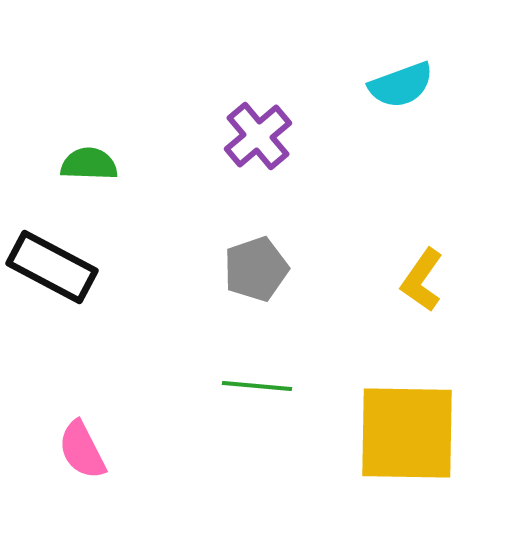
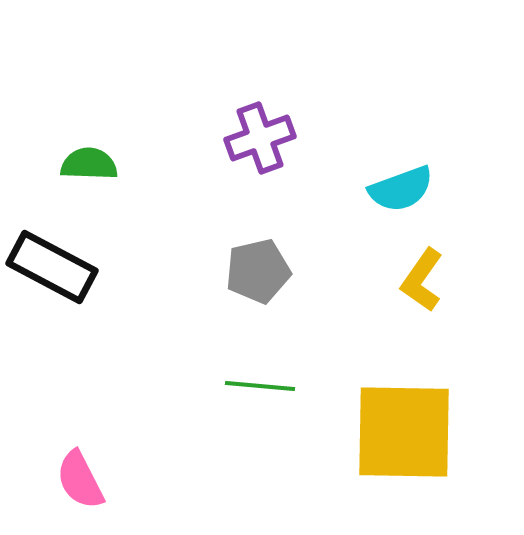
cyan semicircle: moved 104 px down
purple cross: moved 2 px right, 2 px down; rotated 20 degrees clockwise
gray pentagon: moved 2 px right, 2 px down; rotated 6 degrees clockwise
green line: moved 3 px right
yellow square: moved 3 px left, 1 px up
pink semicircle: moved 2 px left, 30 px down
